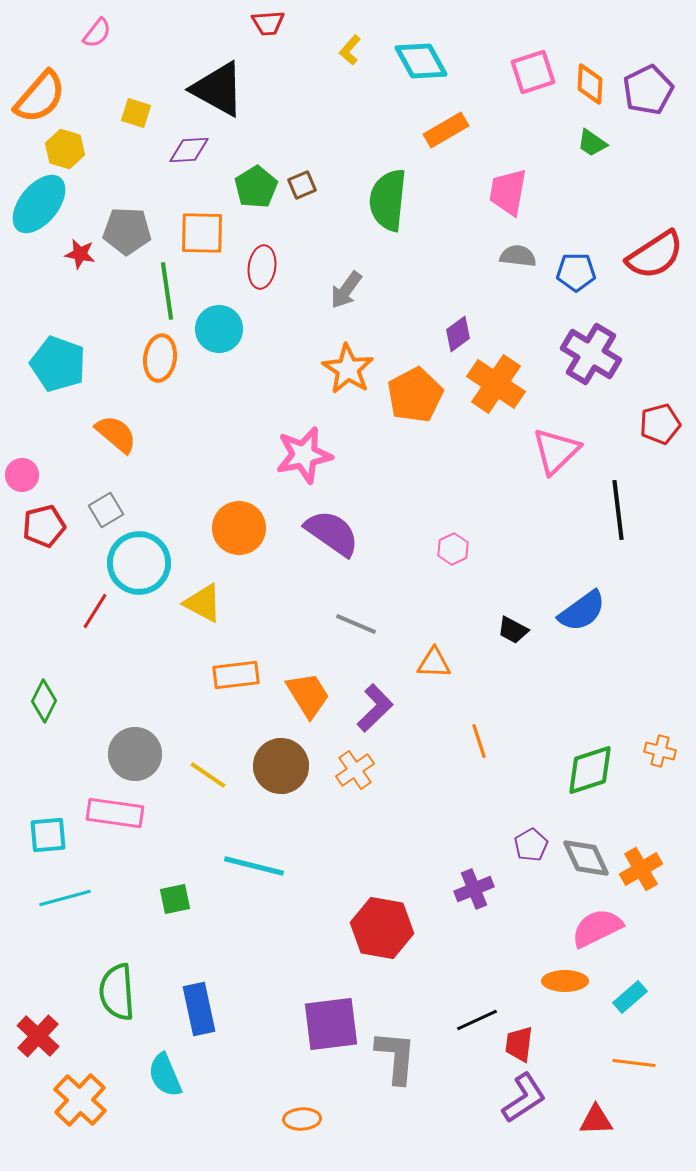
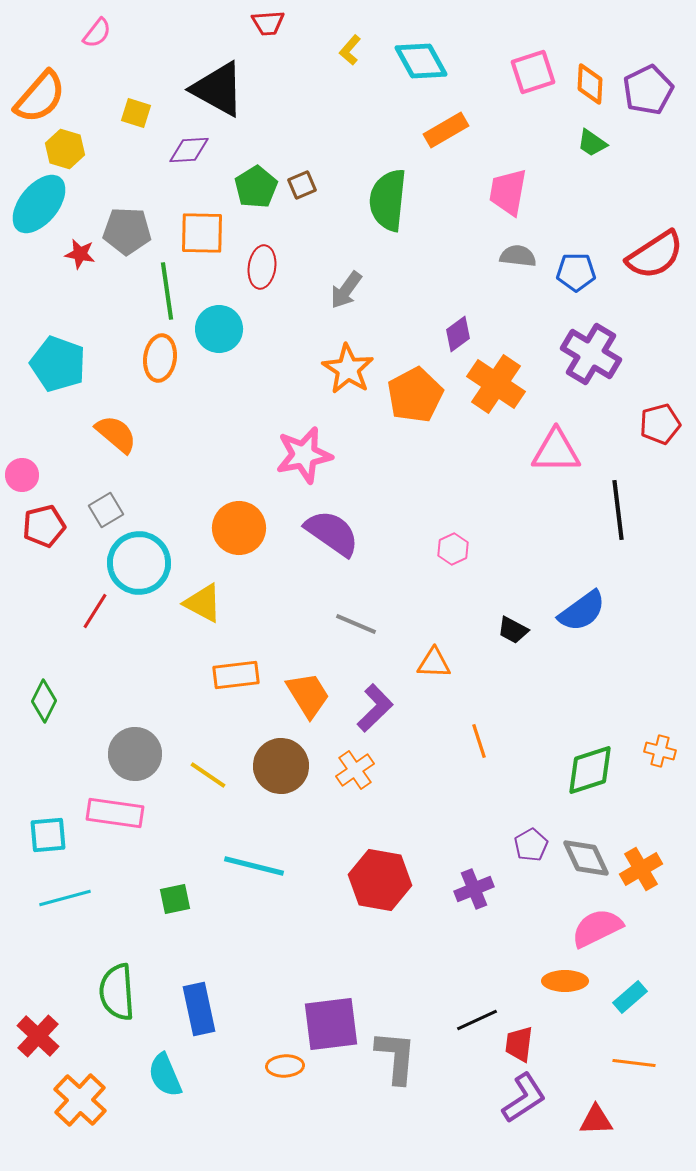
pink triangle at (556, 451): rotated 44 degrees clockwise
red hexagon at (382, 928): moved 2 px left, 48 px up
orange ellipse at (302, 1119): moved 17 px left, 53 px up
